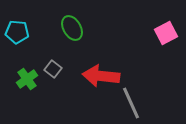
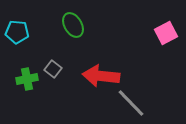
green ellipse: moved 1 px right, 3 px up
green cross: rotated 25 degrees clockwise
gray line: rotated 20 degrees counterclockwise
